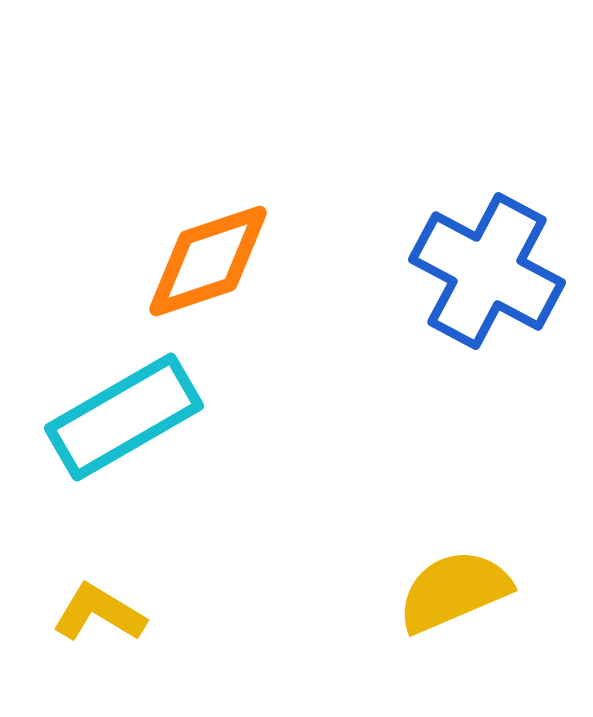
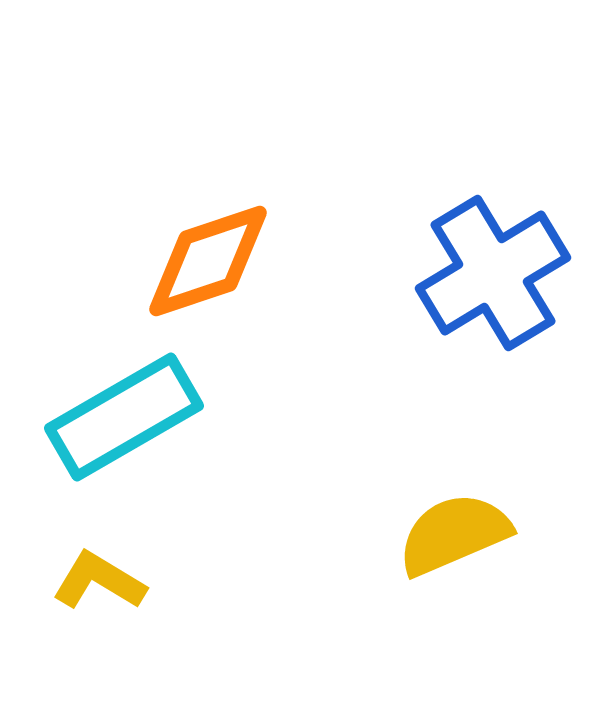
blue cross: moved 6 px right, 2 px down; rotated 31 degrees clockwise
yellow semicircle: moved 57 px up
yellow L-shape: moved 32 px up
